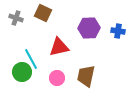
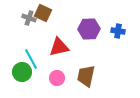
gray cross: moved 13 px right
purple hexagon: moved 1 px down
